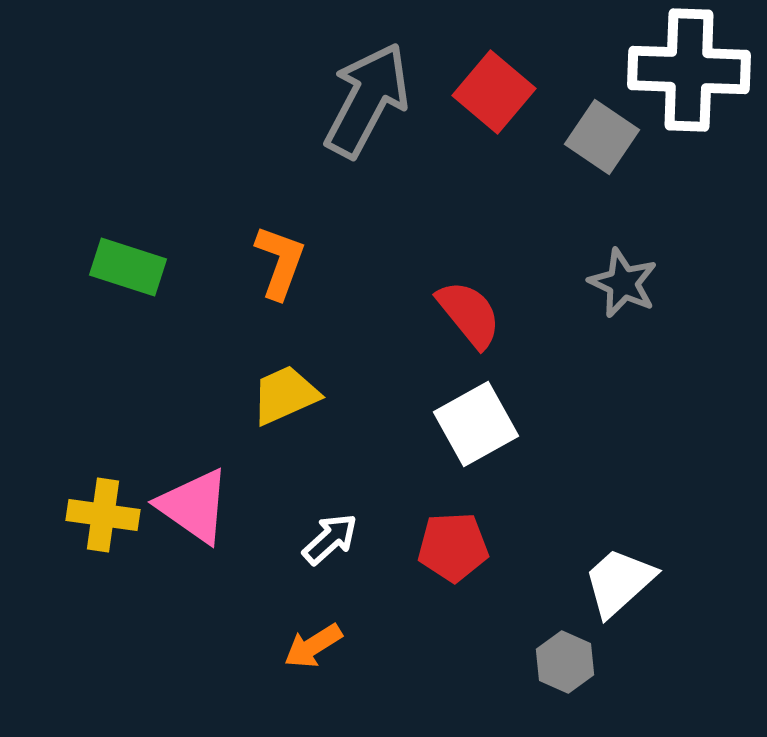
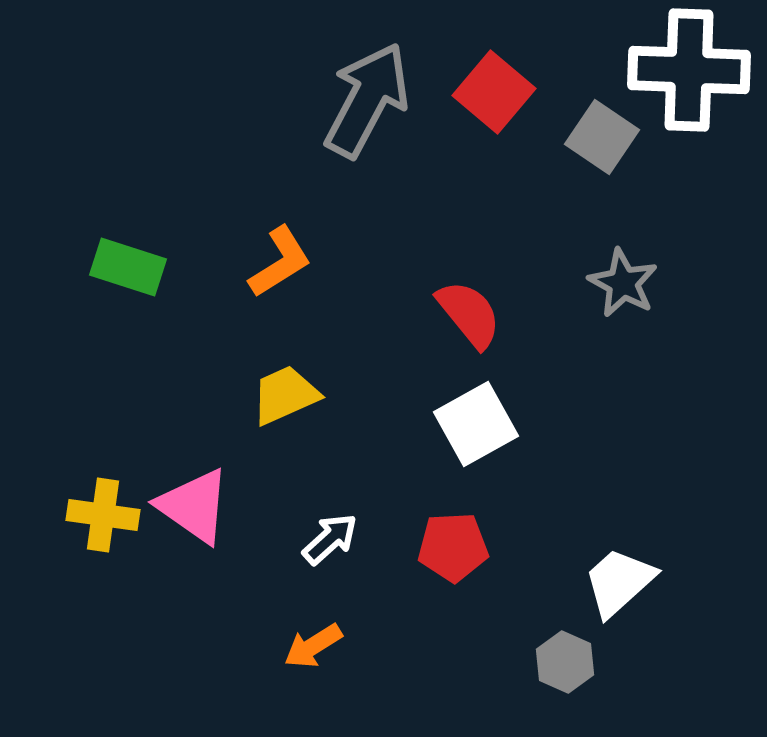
orange L-shape: rotated 38 degrees clockwise
gray star: rotated 4 degrees clockwise
